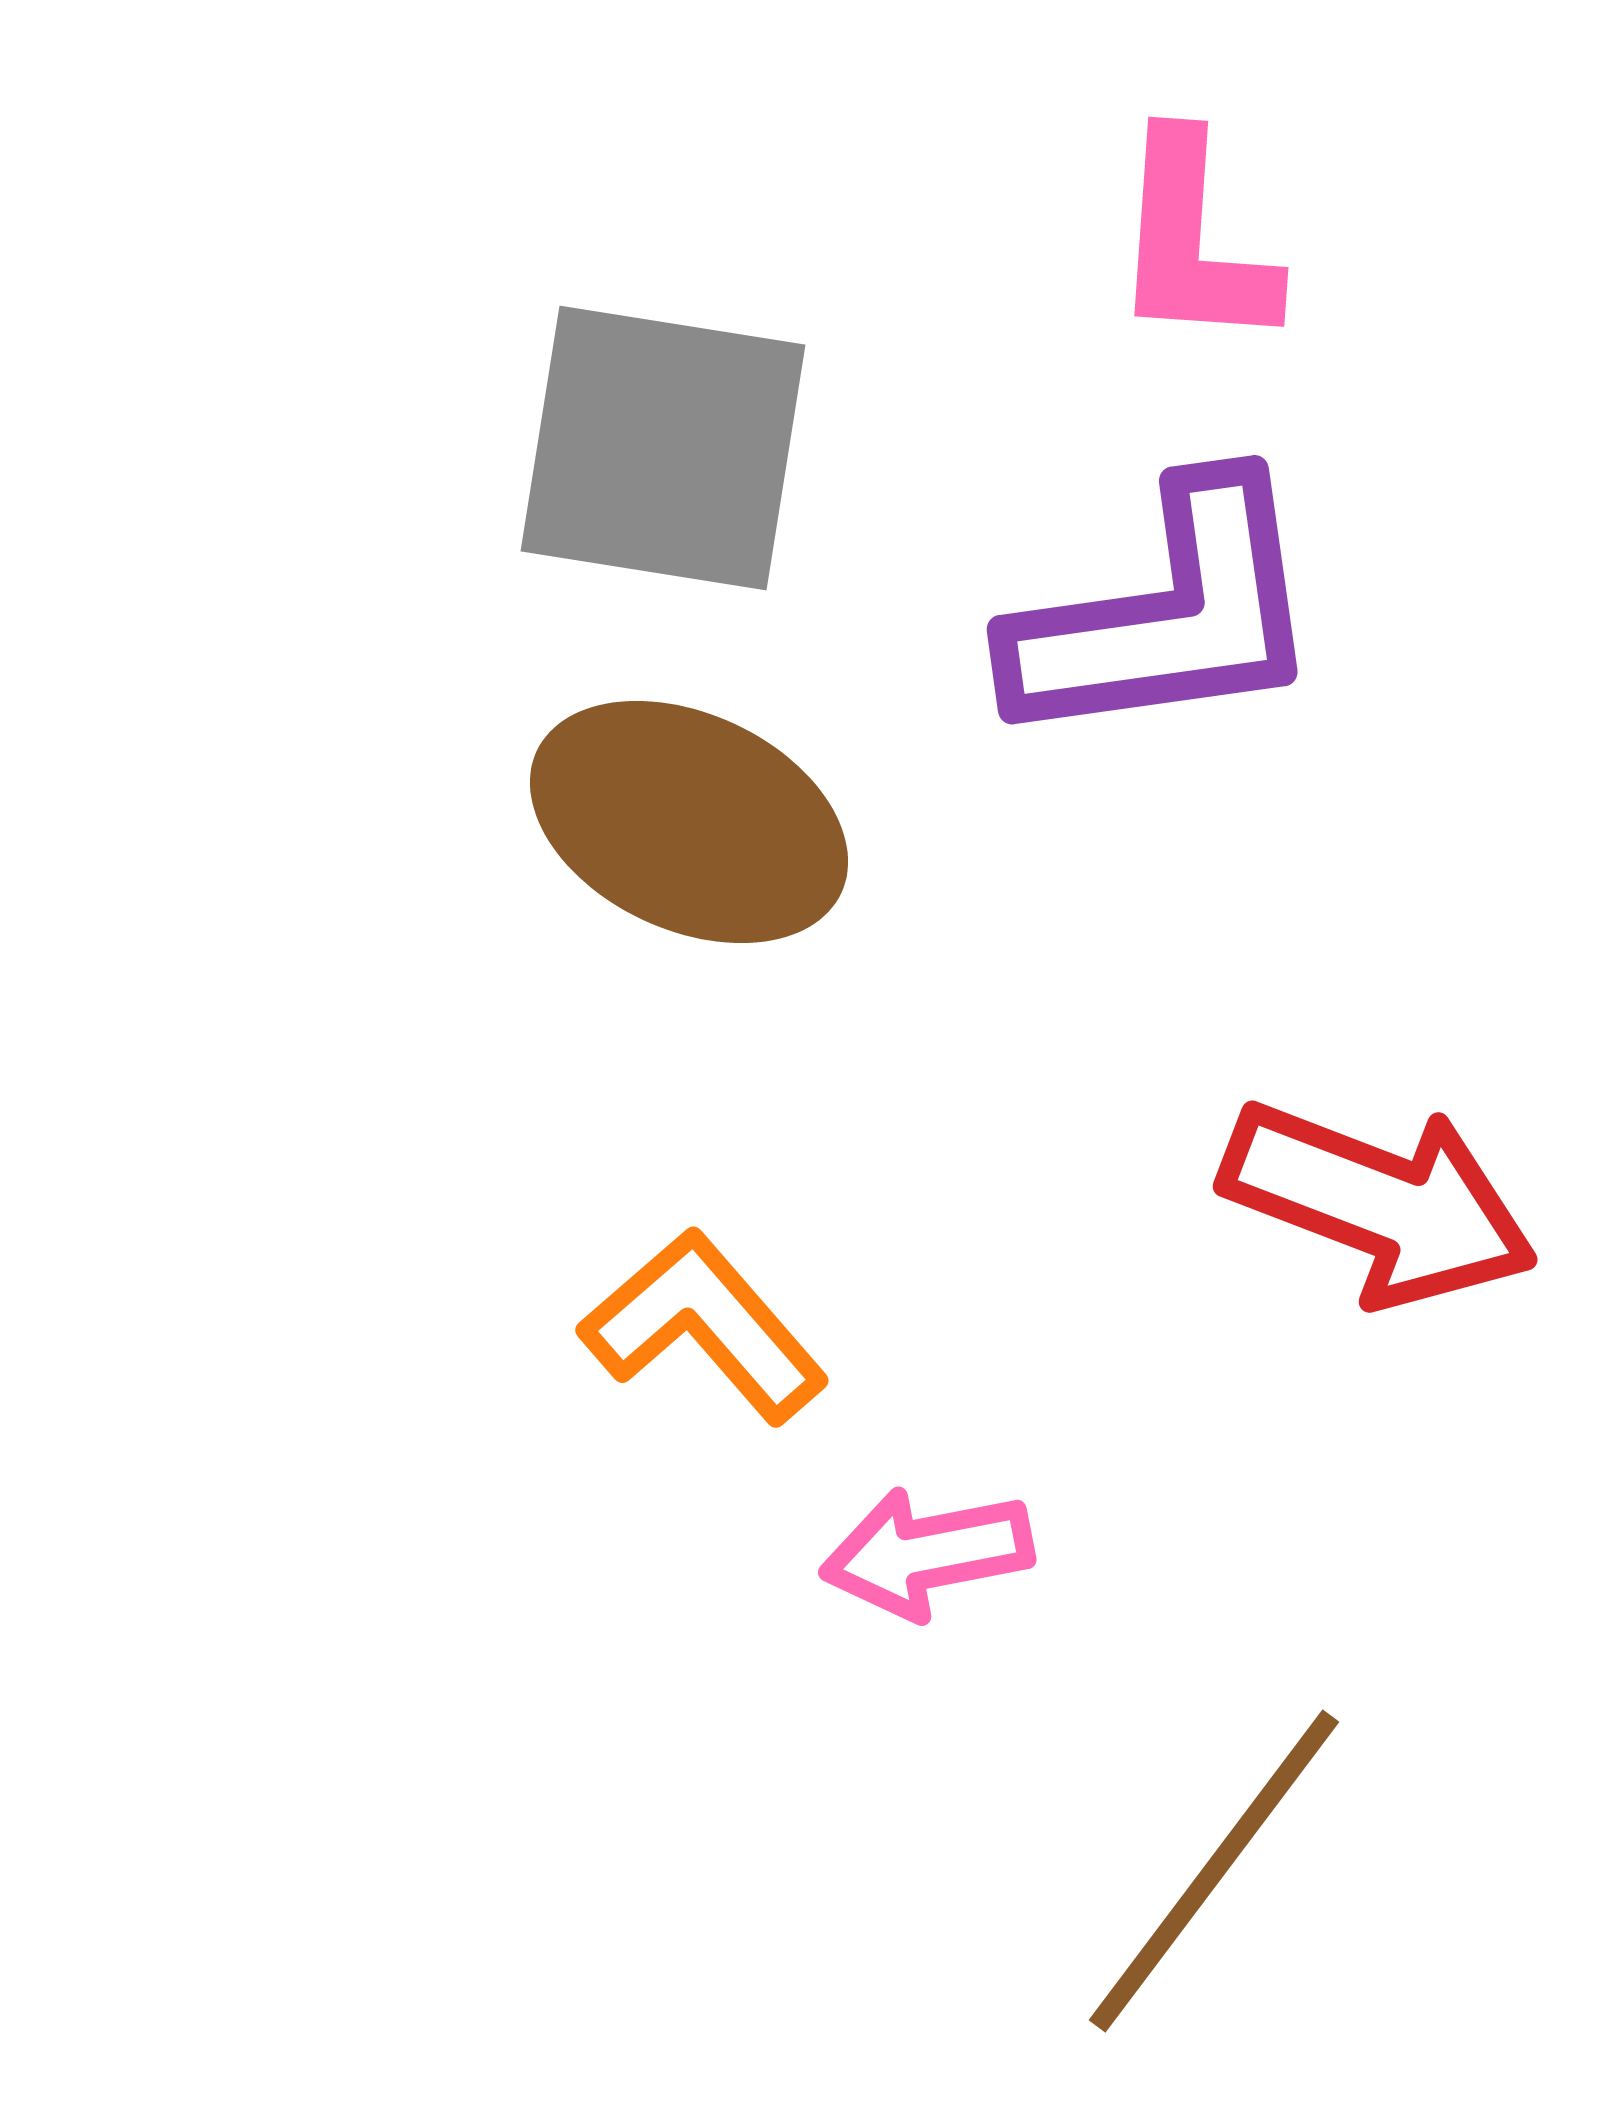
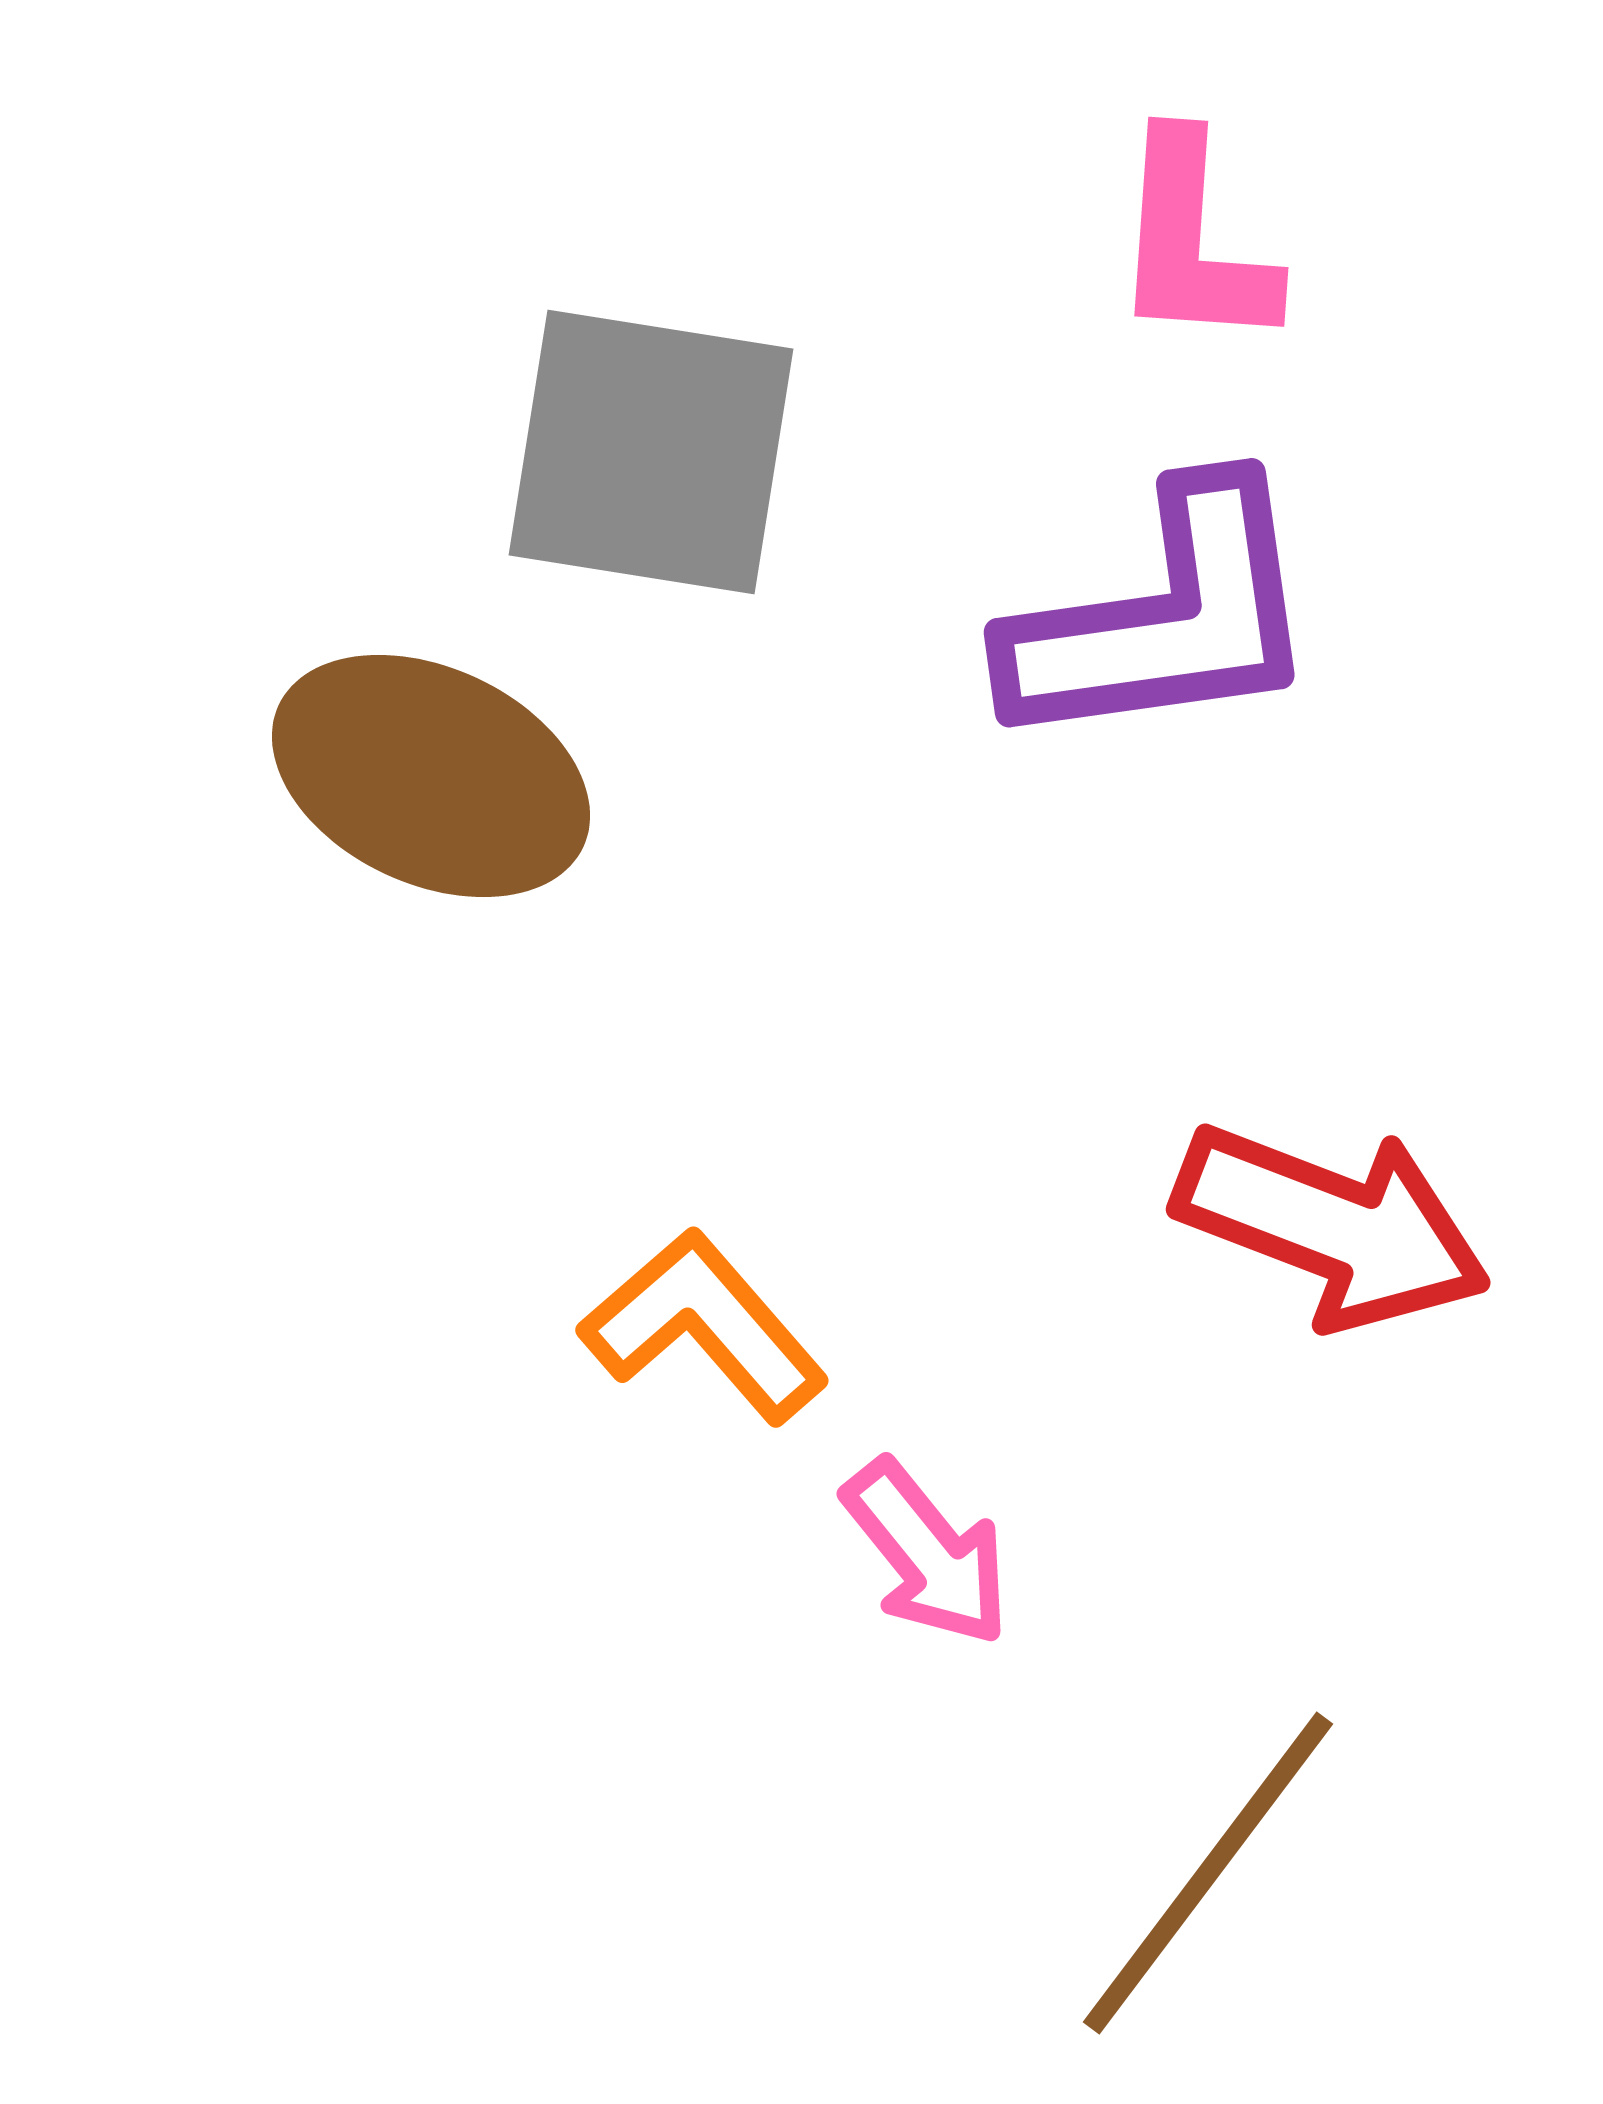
gray square: moved 12 px left, 4 px down
purple L-shape: moved 3 px left, 3 px down
brown ellipse: moved 258 px left, 46 px up
red arrow: moved 47 px left, 23 px down
pink arrow: rotated 118 degrees counterclockwise
brown line: moved 6 px left, 2 px down
